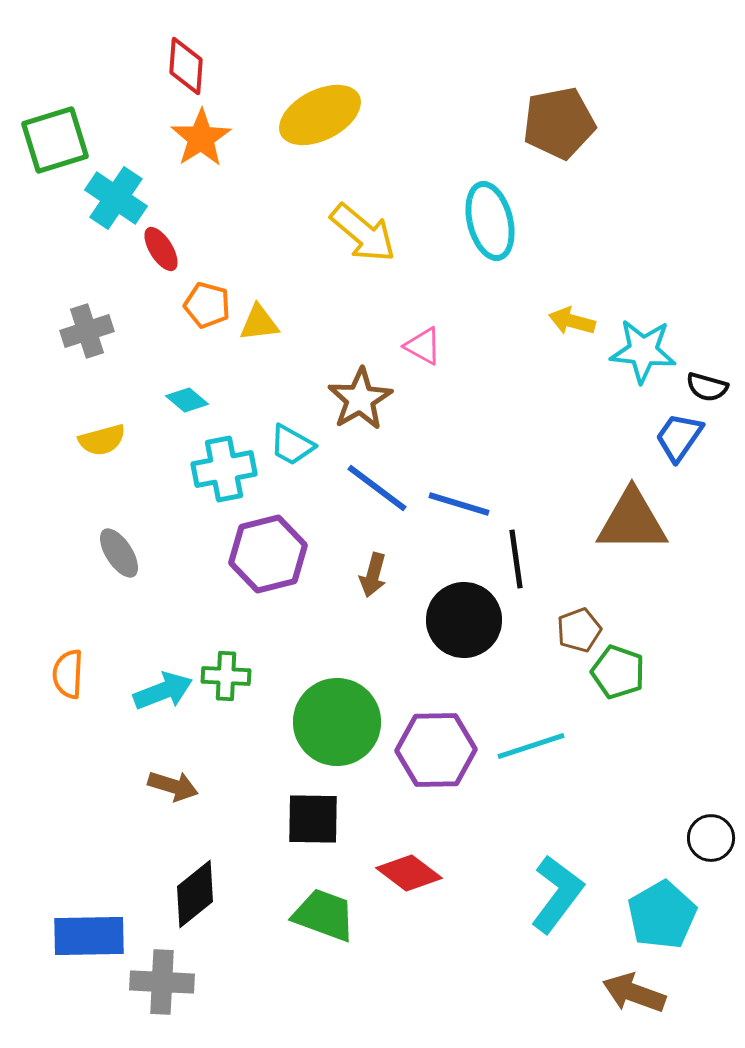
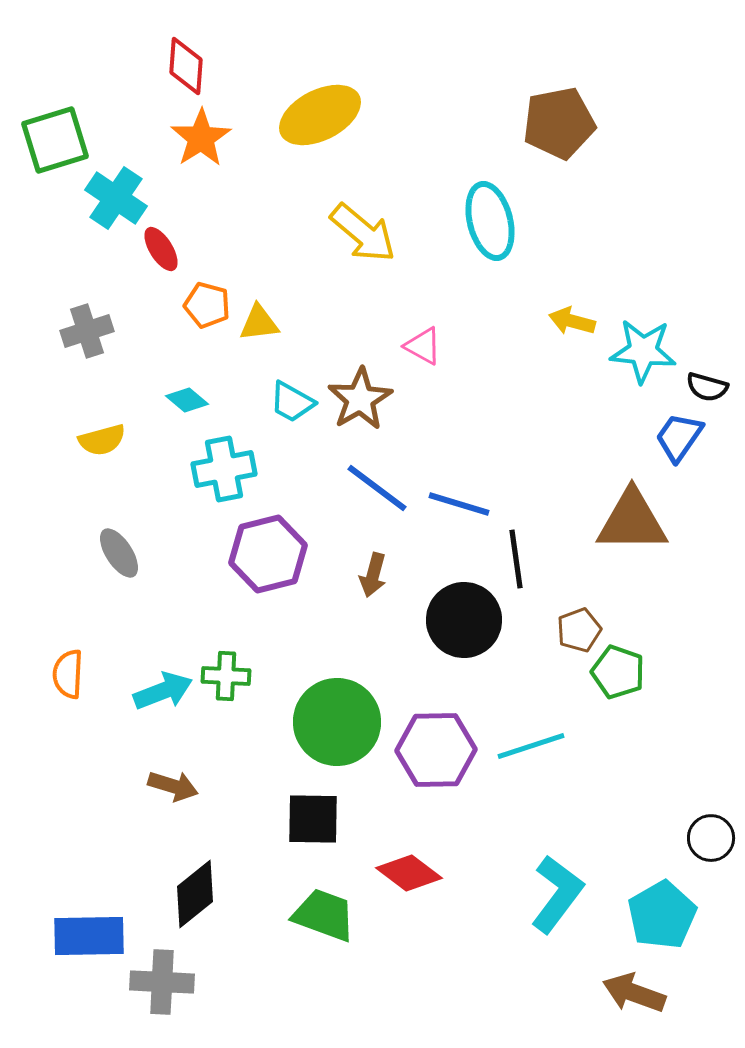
cyan trapezoid at (292, 445): moved 43 px up
